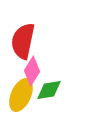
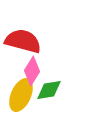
red semicircle: rotated 93 degrees clockwise
